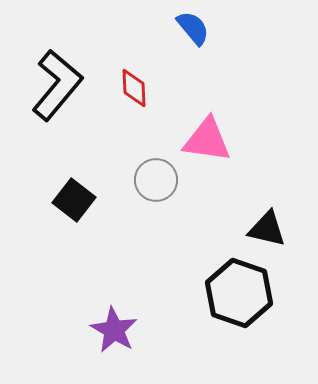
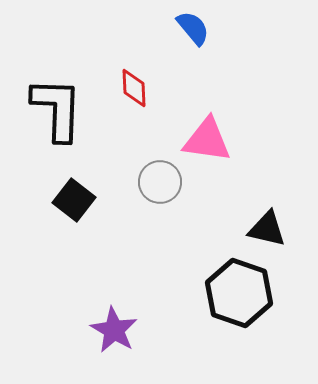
black L-shape: moved 24 px down; rotated 38 degrees counterclockwise
gray circle: moved 4 px right, 2 px down
